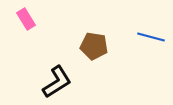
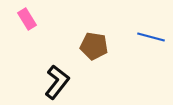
pink rectangle: moved 1 px right
black L-shape: rotated 20 degrees counterclockwise
